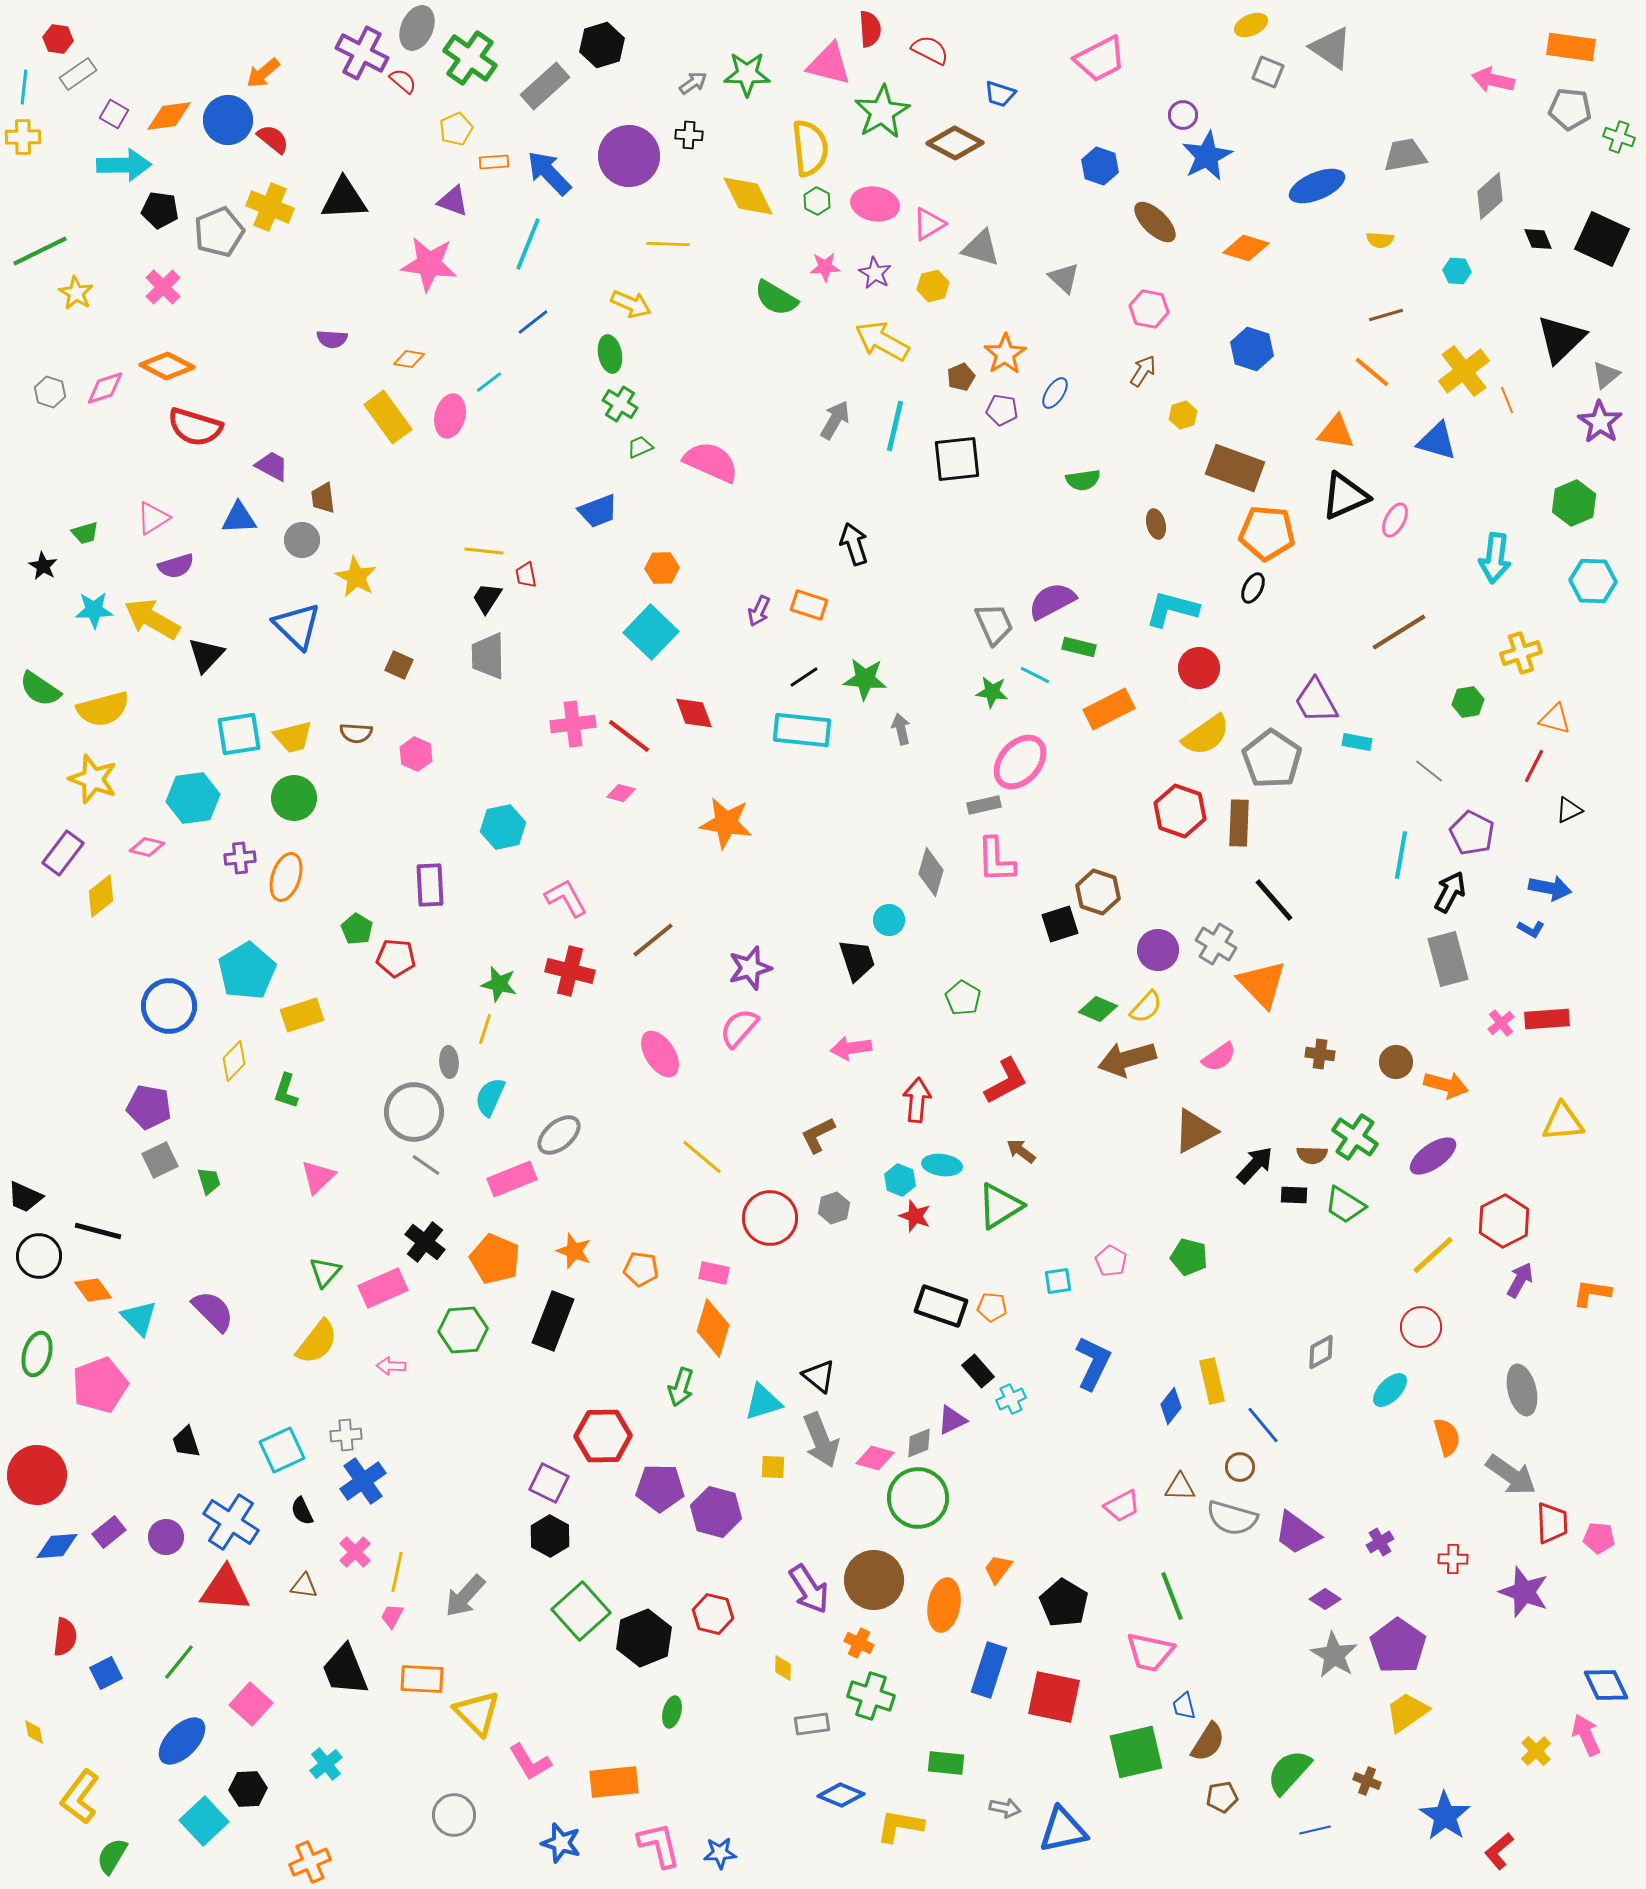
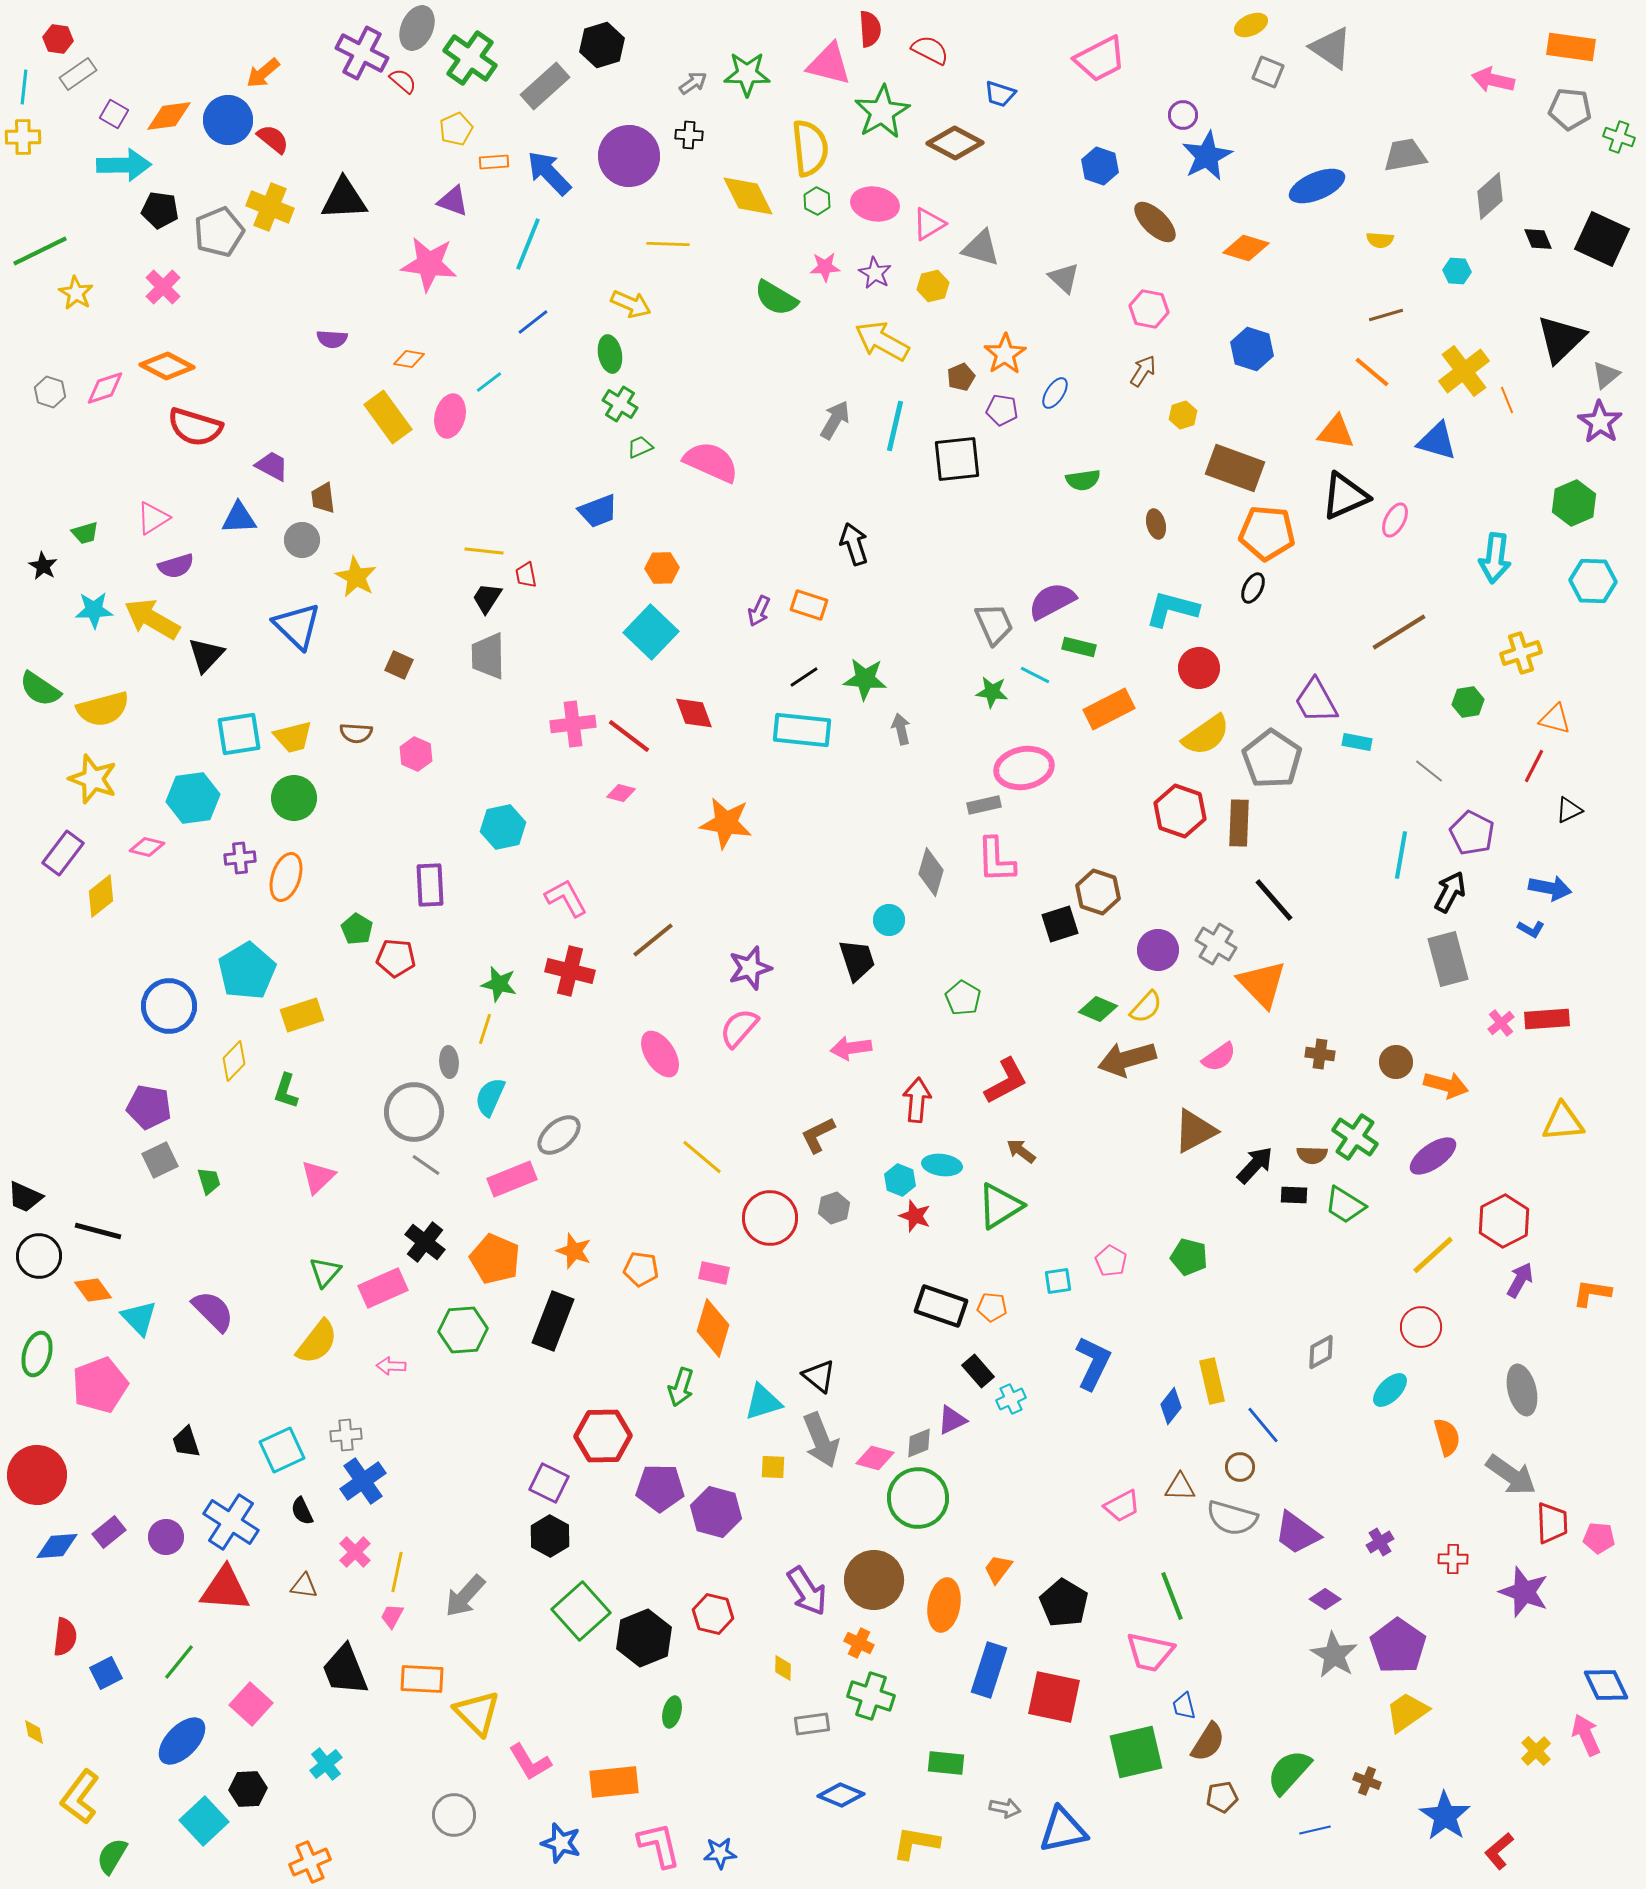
pink ellipse at (1020, 762): moved 4 px right, 6 px down; rotated 38 degrees clockwise
purple arrow at (809, 1589): moved 2 px left, 2 px down
yellow L-shape at (900, 1826): moved 16 px right, 17 px down
